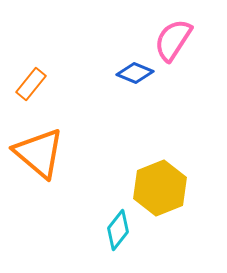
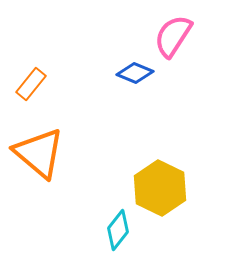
pink semicircle: moved 4 px up
yellow hexagon: rotated 12 degrees counterclockwise
